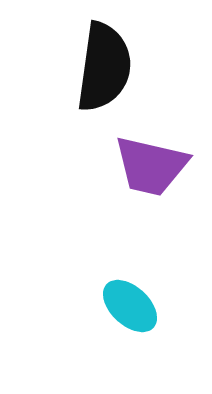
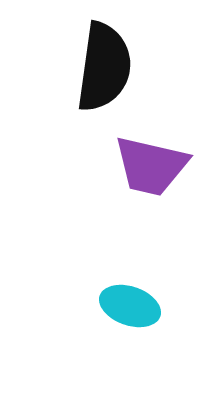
cyan ellipse: rotated 24 degrees counterclockwise
